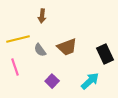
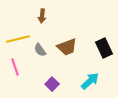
black rectangle: moved 1 px left, 6 px up
purple square: moved 3 px down
